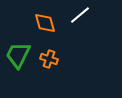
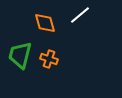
green trapezoid: moved 2 px right; rotated 12 degrees counterclockwise
